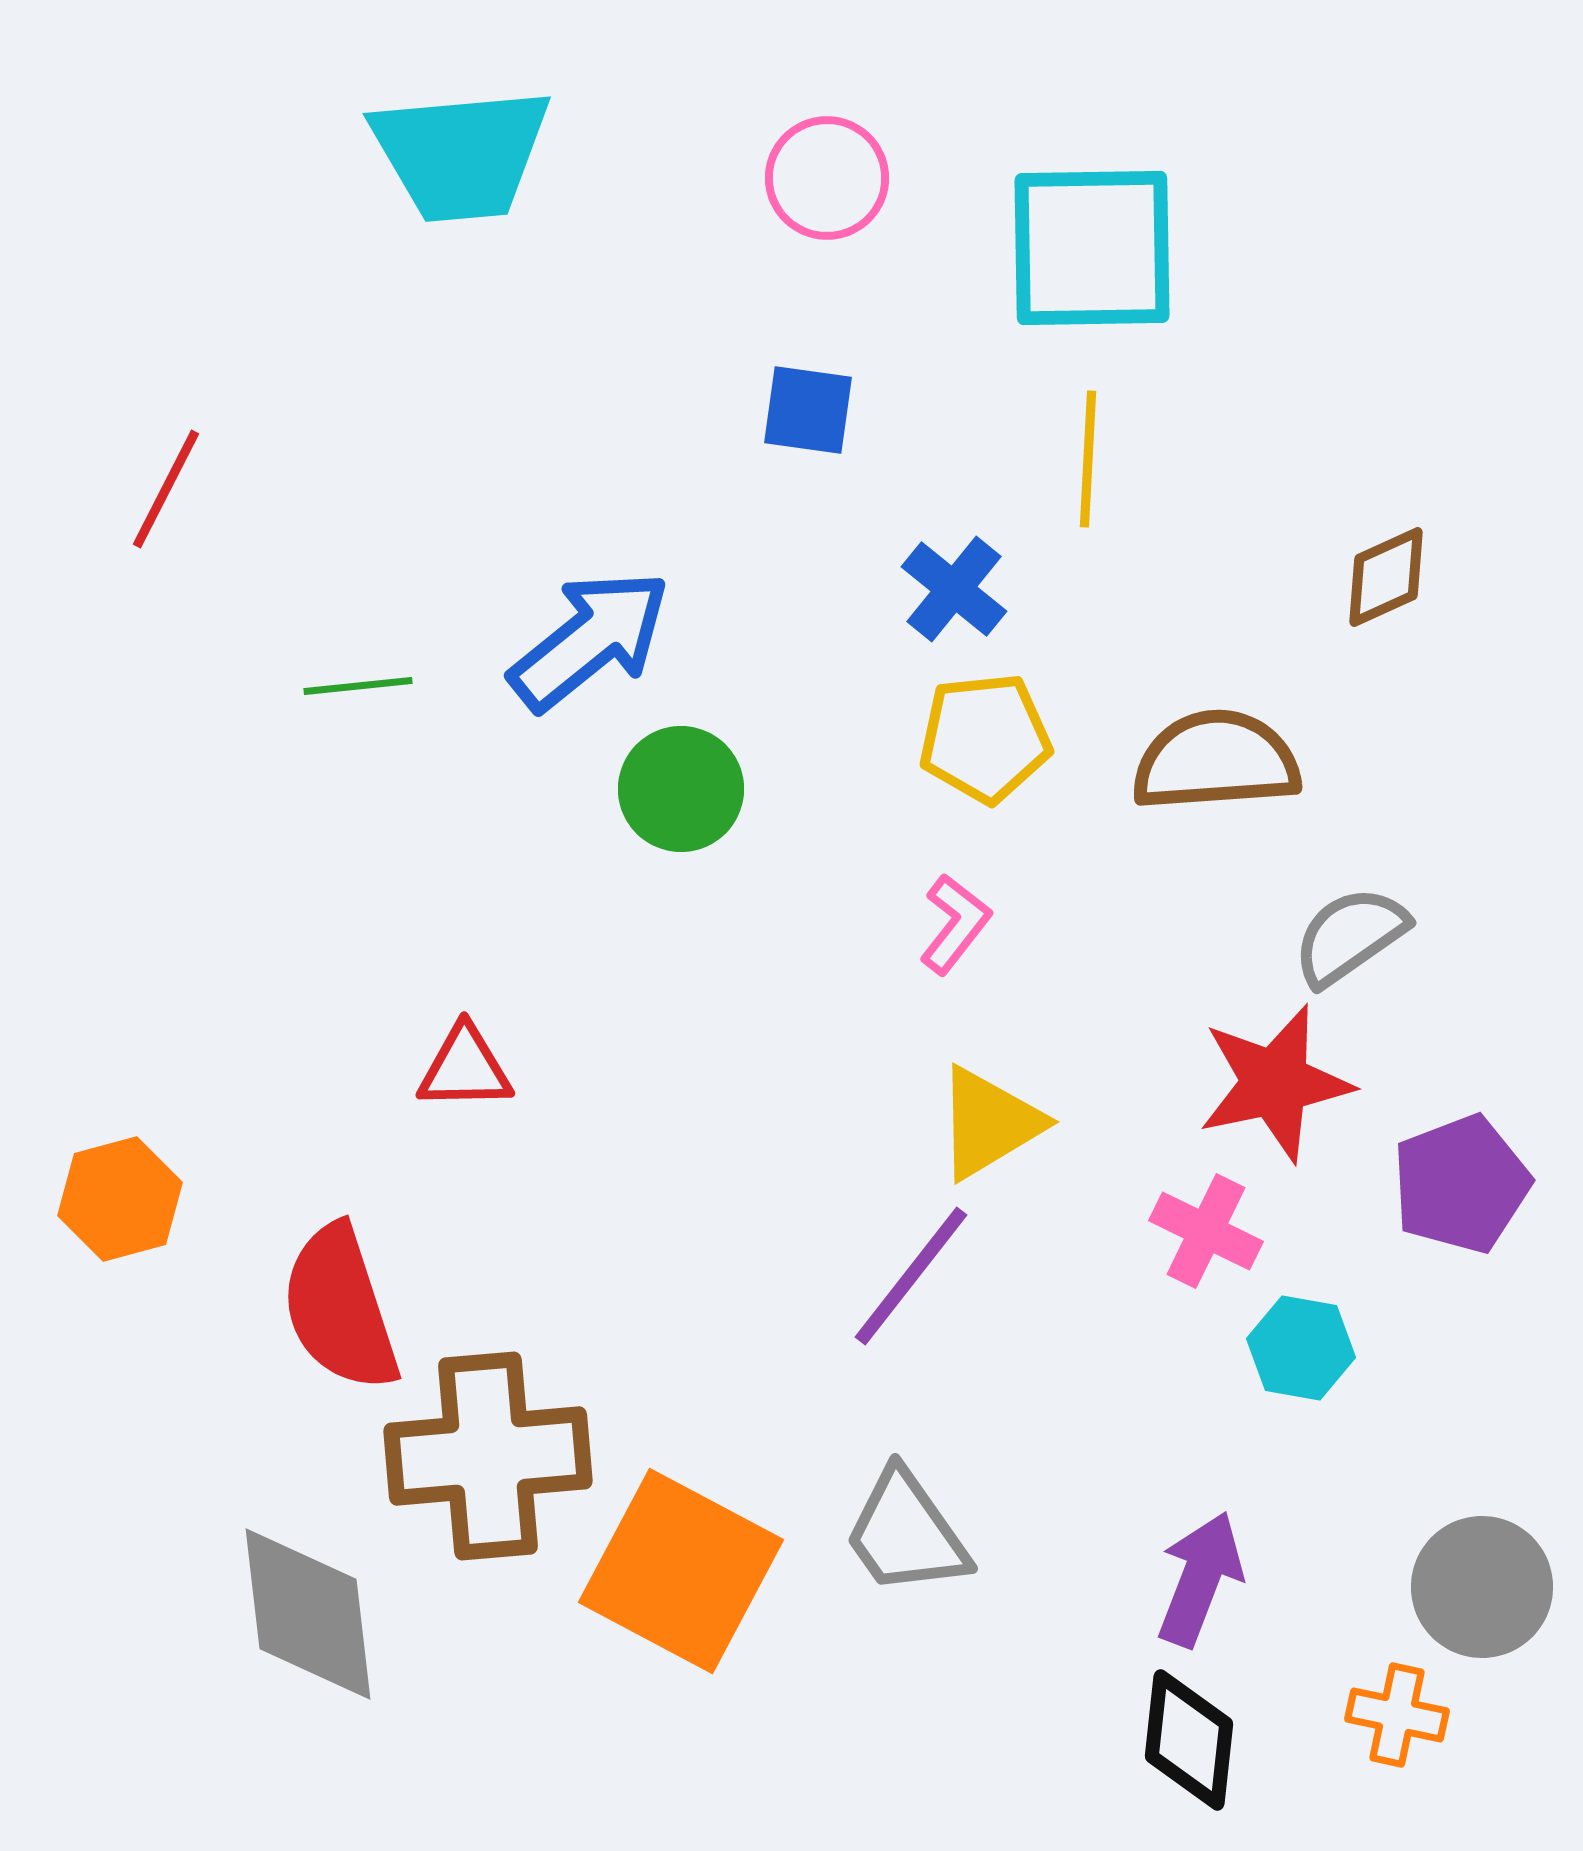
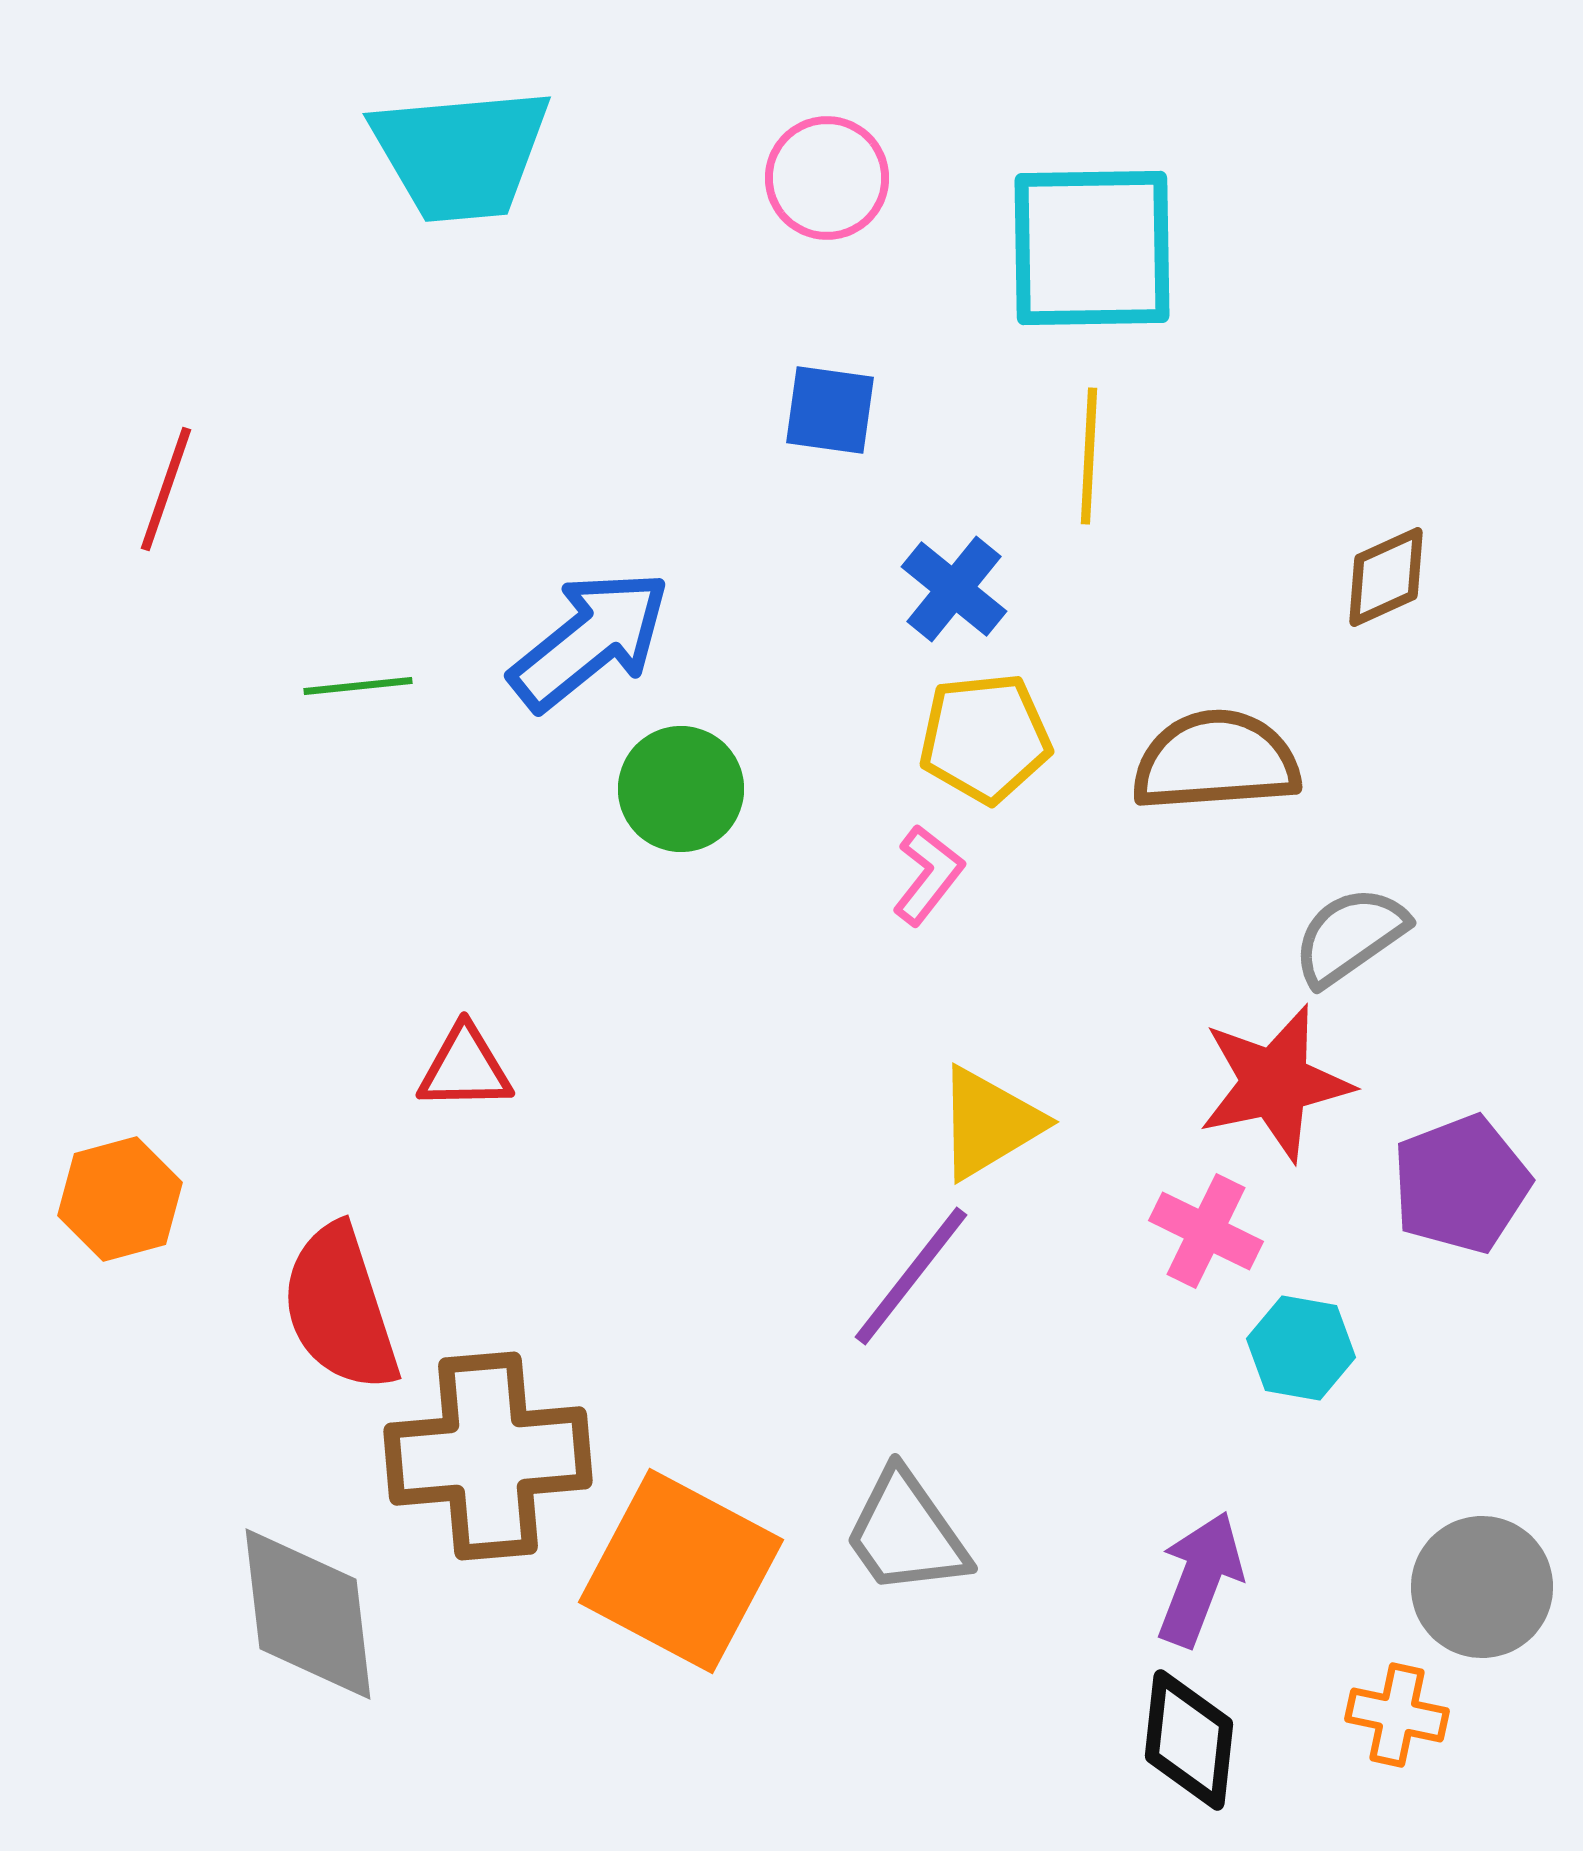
blue square: moved 22 px right
yellow line: moved 1 px right, 3 px up
red line: rotated 8 degrees counterclockwise
pink L-shape: moved 27 px left, 49 px up
